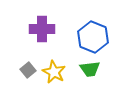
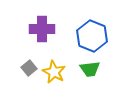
blue hexagon: moved 1 px left, 1 px up
gray square: moved 1 px right, 2 px up
